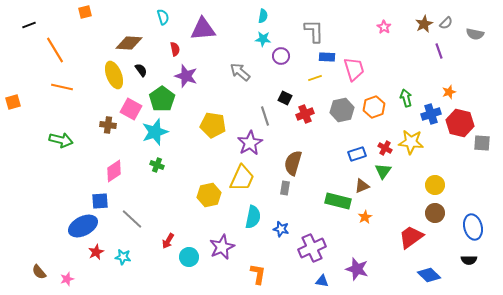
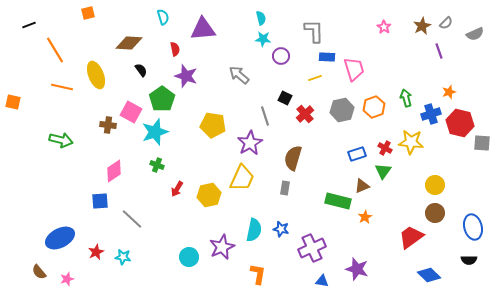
orange square at (85, 12): moved 3 px right, 1 px down
cyan semicircle at (263, 16): moved 2 px left, 2 px down; rotated 24 degrees counterclockwise
brown star at (424, 24): moved 2 px left, 2 px down
gray semicircle at (475, 34): rotated 36 degrees counterclockwise
gray arrow at (240, 72): moved 1 px left, 3 px down
yellow ellipse at (114, 75): moved 18 px left
orange square at (13, 102): rotated 28 degrees clockwise
pink square at (131, 109): moved 3 px down
red cross at (305, 114): rotated 18 degrees counterclockwise
brown semicircle at (293, 163): moved 5 px up
cyan semicircle at (253, 217): moved 1 px right, 13 px down
blue ellipse at (83, 226): moved 23 px left, 12 px down
red arrow at (168, 241): moved 9 px right, 52 px up
